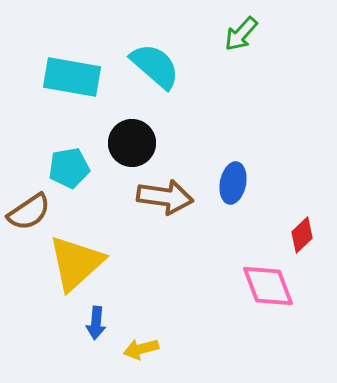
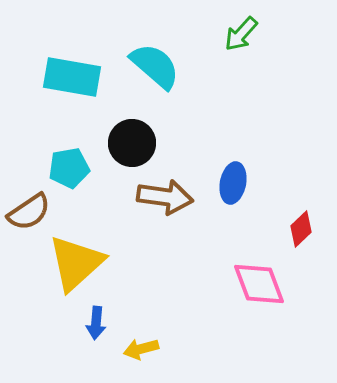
red diamond: moved 1 px left, 6 px up
pink diamond: moved 9 px left, 2 px up
